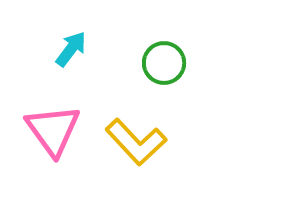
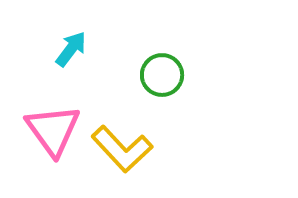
green circle: moved 2 px left, 12 px down
yellow L-shape: moved 14 px left, 7 px down
